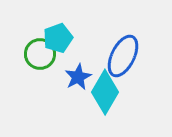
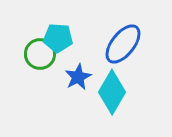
cyan pentagon: rotated 24 degrees clockwise
blue ellipse: moved 12 px up; rotated 12 degrees clockwise
cyan diamond: moved 7 px right
